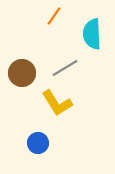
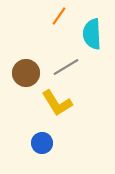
orange line: moved 5 px right
gray line: moved 1 px right, 1 px up
brown circle: moved 4 px right
blue circle: moved 4 px right
